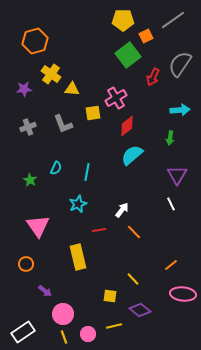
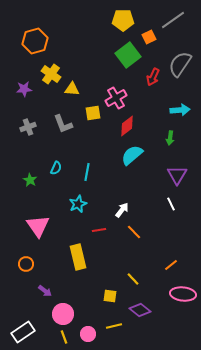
orange square at (146, 36): moved 3 px right, 1 px down
